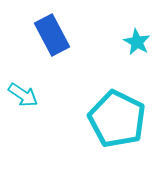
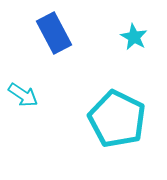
blue rectangle: moved 2 px right, 2 px up
cyan star: moved 3 px left, 5 px up
